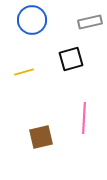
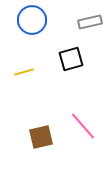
pink line: moved 1 px left, 8 px down; rotated 44 degrees counterclockwise
